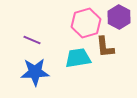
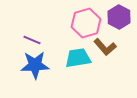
brown L-shape: rotated 35 degrees counterclockwise
blue star: moved 7 px up
